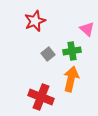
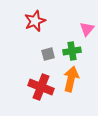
pink triangle: rotated 28 degrees clockwise
gray square: rotated 24 degrees clockwise
red cross: moved 10 px up
